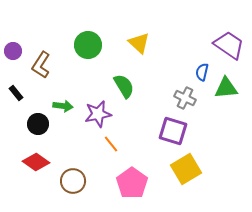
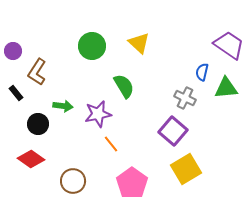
green circle: moved 4 px right, 1 px down
brown L-shape: moved 4 px left, 7 px down
purple square: rotated 24 degrees clockwise
red diamond: moved 5 px left, 3 px up
